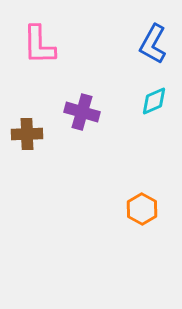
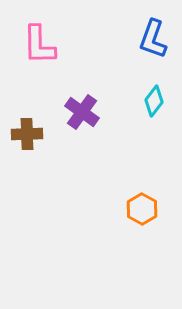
blue L-shape: moved 5 px up; rotated 9 degrees counterclockwise
cyan diamond: rotated 28 degrees counterclockwise
purple cross: rotated 20 degrees clockwise
